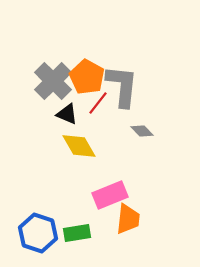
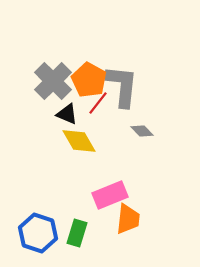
orange pentagon: moved 2 px right, 3 px down
yellow diamond: moved 5 px up
green rectangle: rotated 64 degrees counterclockwise
